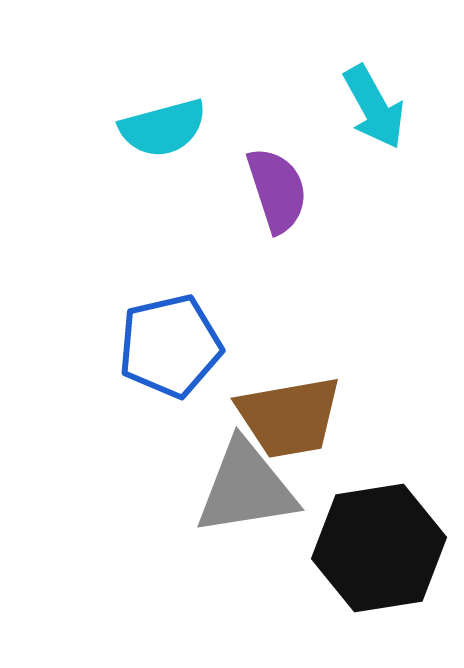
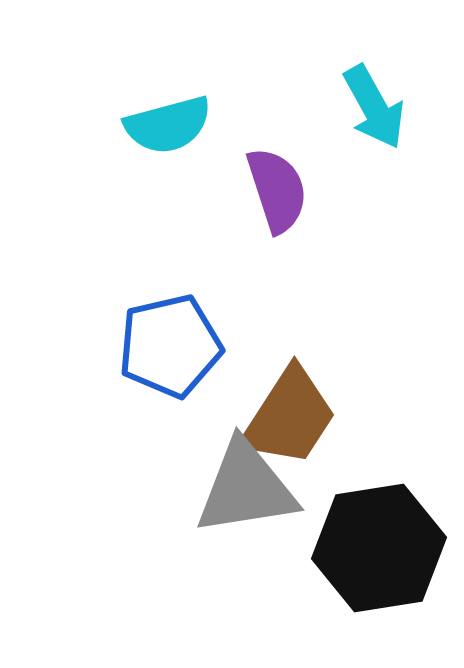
cyan semicircle: moved 5 px right, 3 px up
brown trapezoid: rotated 47 degrees counterclockwise
